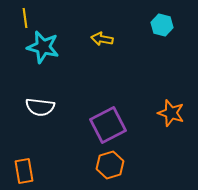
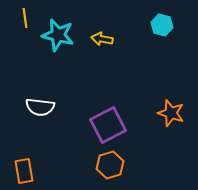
cyan star: moved 15 px right, 12 px up
